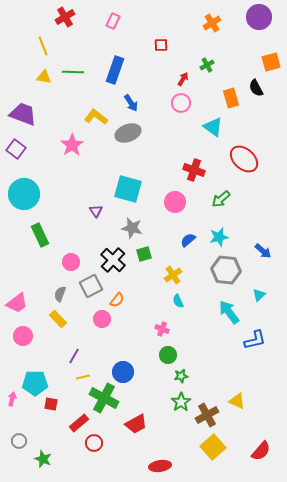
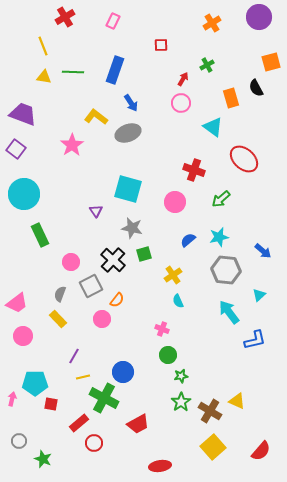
brown cross at (207, 415): moved 3 px right, 4 px up; rotated 30 degrees counterclockwise
red trapezoid at (136, 424): moved 2 px right
